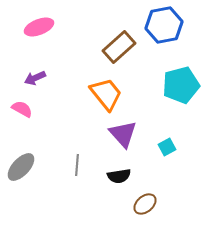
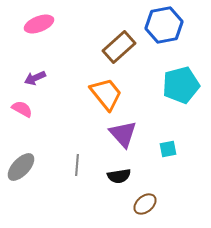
pink ellipse: moved 3 px up
cyan square: moved 1 px right, 2 px down; rotated 18 degrees clockwise
